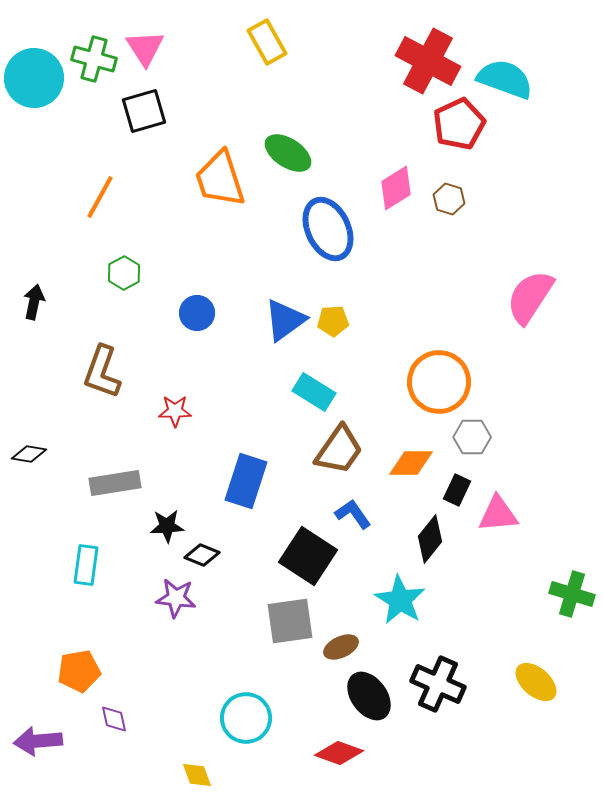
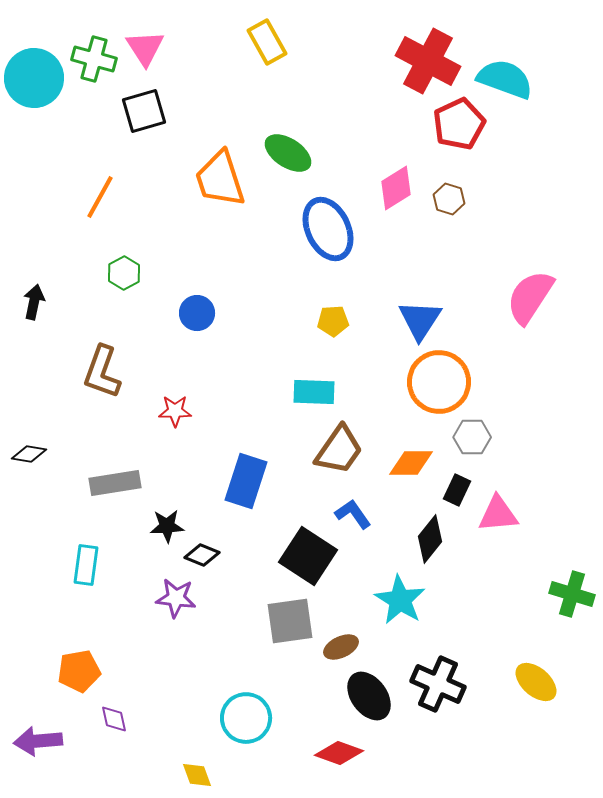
blue triangle at (285, 320): moved 135 px right; rotated 21 degrees counterclockwise
cyan rectangle at (314, 392): rotated 30 degrees counterclockwise
